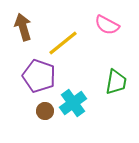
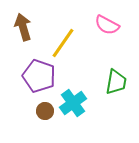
yellow line: rotated 16 degrees counterclockwise
